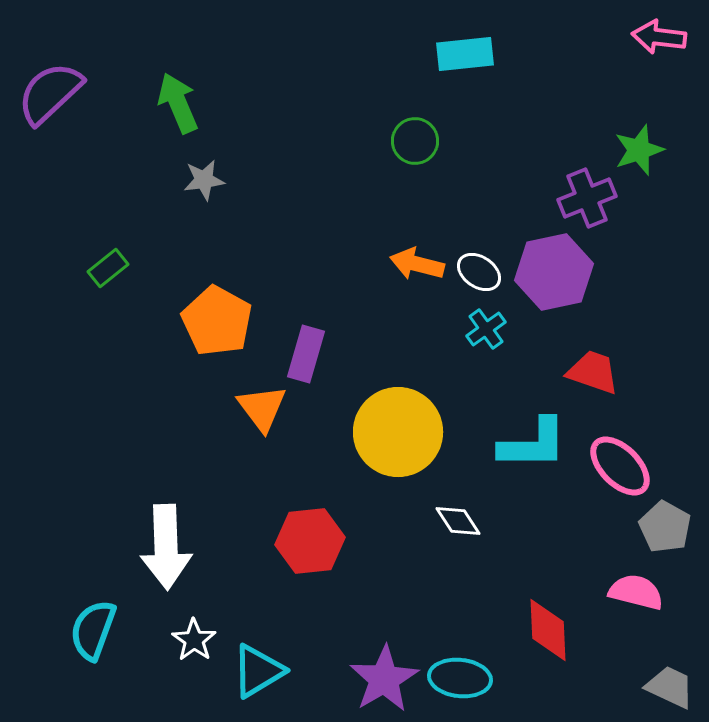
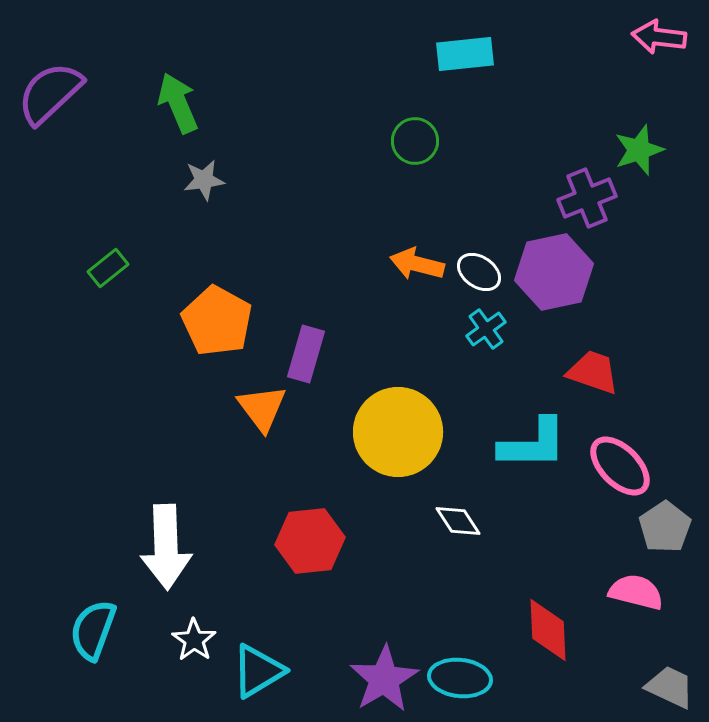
gray pentagon: rotated 9 degrees clockwise
